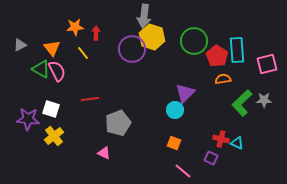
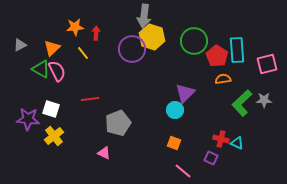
orange triangle: rotated 24 degrees clockwise
